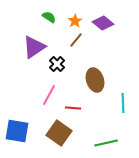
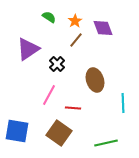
purple diamond: moved 5 px down; rotated 30 degrees clockwise
purple triangle: moved 6 px left, 2 px down
